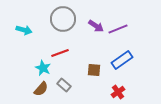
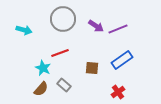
brown square: moved 2 px left, 2 px up
